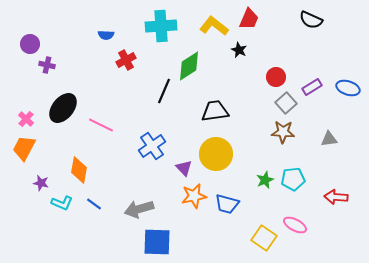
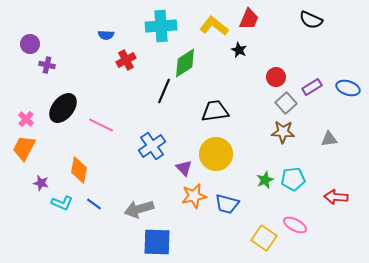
green diamond: moved 4 px left, 3 px up
